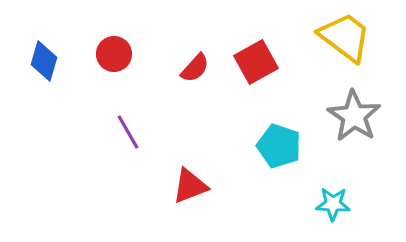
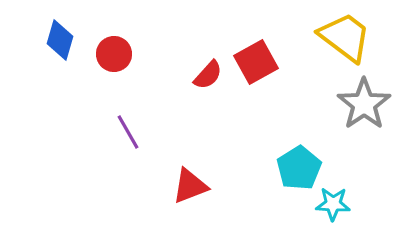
blue diamond: moved 16 px right, 21 px up
red semicircle: moved 13 px right, 7 px down
gray star: moved 10 px right, 12 px up; rotated 4 degrees clockwise
cyan pentagon: moved 20 px right, 22 px down; rotated 21 degrees clockwise
